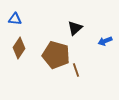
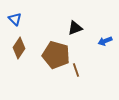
blue triangle: rotated 40 degrees clockwise
black triangle: rotated 21 degrees clockwise
